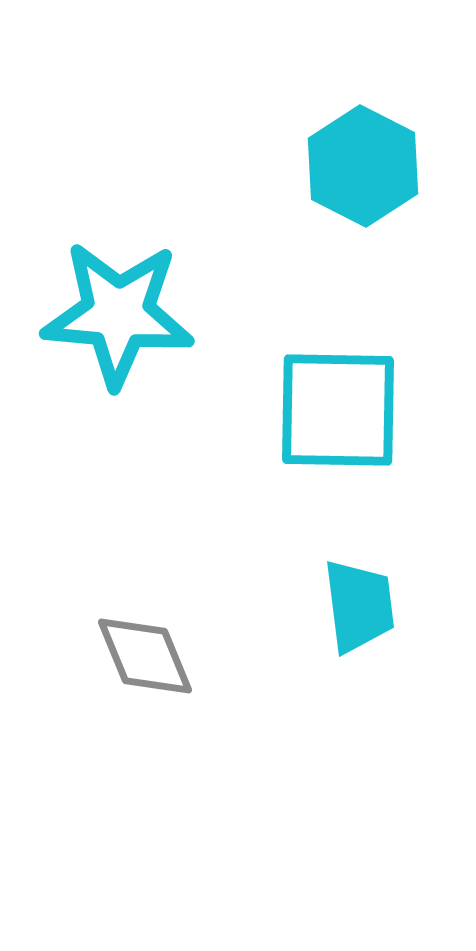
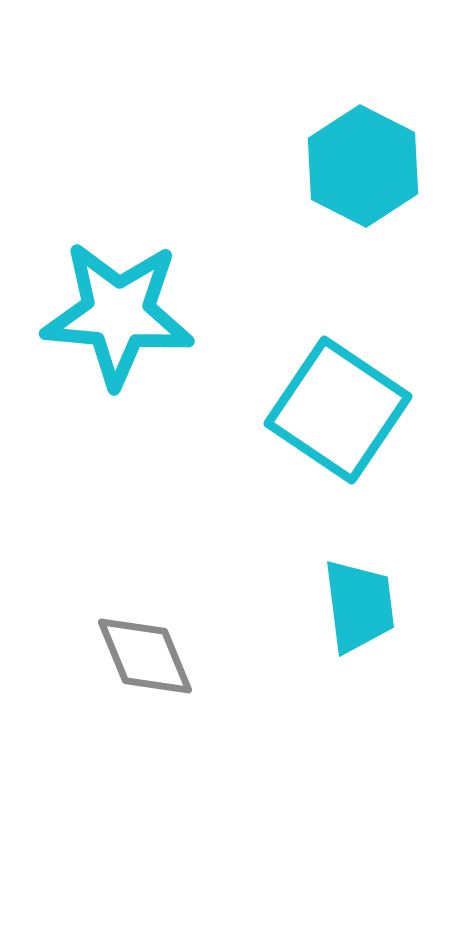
cyan square: rotated 33 degrees clockwise
